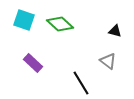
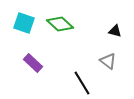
cyan square: moved 3 px down
black line: moved 1 px right
